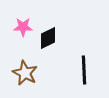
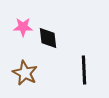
black diamond: rotated 70 degrees counterclockwise
